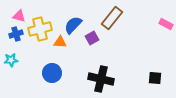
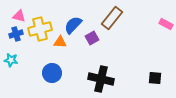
cyan star: rotated 16 degrees clockwise
